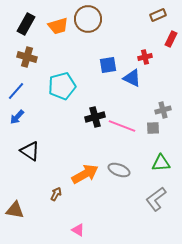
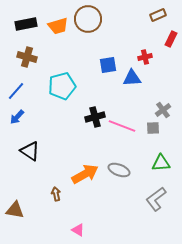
black rectangle: rotated 50 degrees clockwise
blue triangle: rotated 30 degrees counterclockwise
gray cross: rotated 21 degrees counterclockwise
brown arrow: rotated 40 degrees counterclockwise
